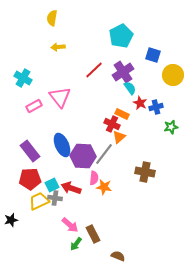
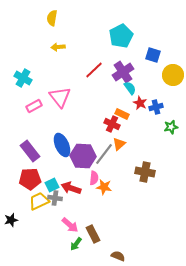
orange triangle: moved 7 px down
